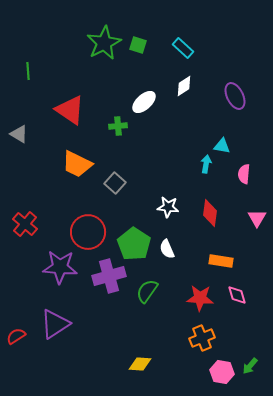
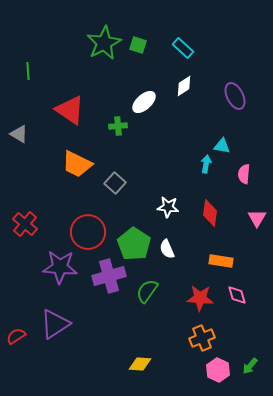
pink hexagon: moved 4 px left, 2 px up; rotated 15 degrees clockwise
